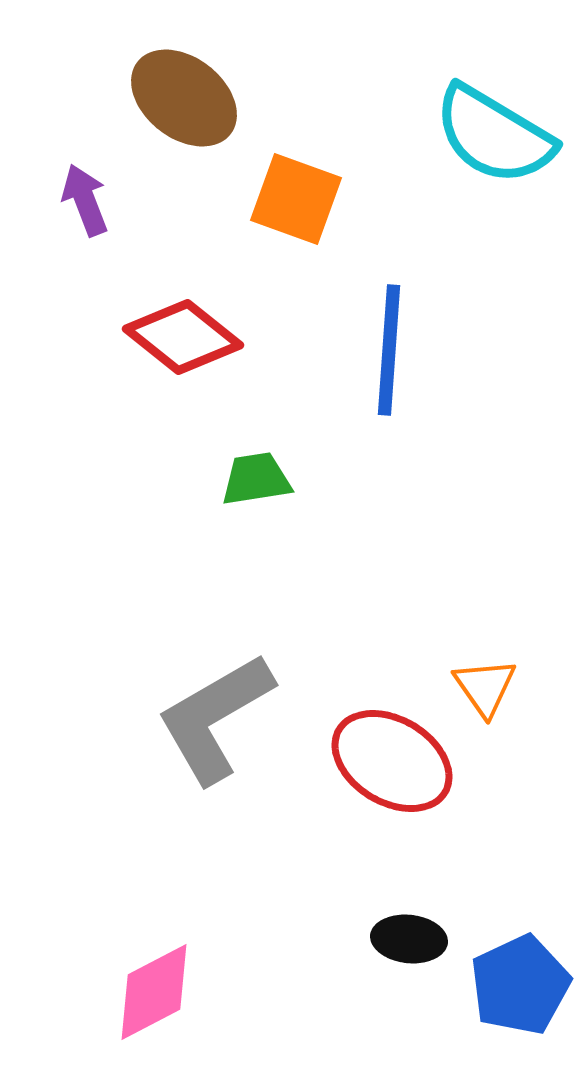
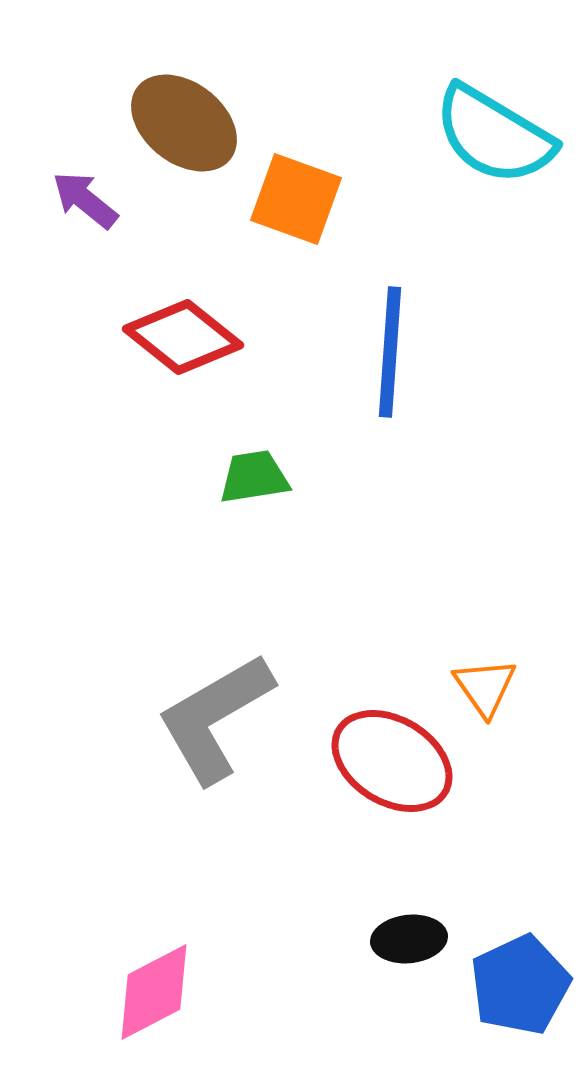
brown ellipse: moved 25 px down
purple arrow: rotated 30 degrees counterclockwise
blue line: moved 1 px right, 2 px down
green trapezoid: moved 2 px left, 2 px up
black ellipse: rotated 12 degrees counterclockwise
